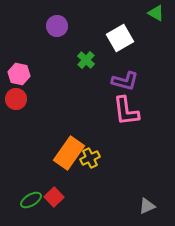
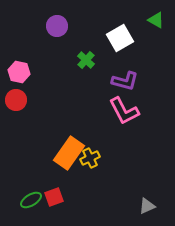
green triangle: moved 7 px down
pink hexagon: moved 2 px up
red circle: moved 1 px down
pink L-shape: moved 2 px left; rotated 20 degrees counterclockwise
red square: rotated 24 degrees clockwise
